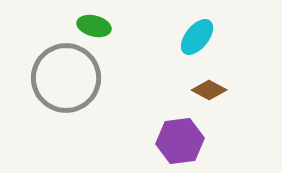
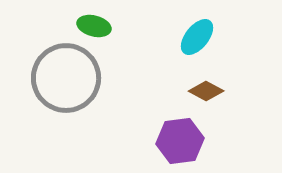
brown diamond: moved 3 px left, 1 px down
